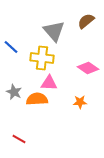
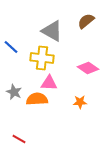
gray triangle: moved 2 px left; rotated 20 degrees counterclockwise
